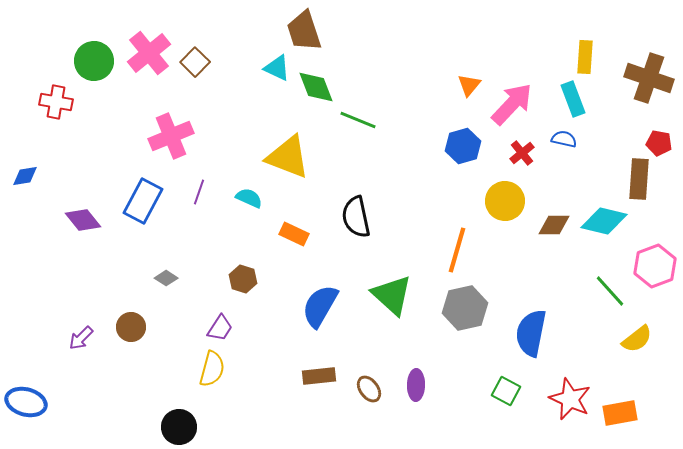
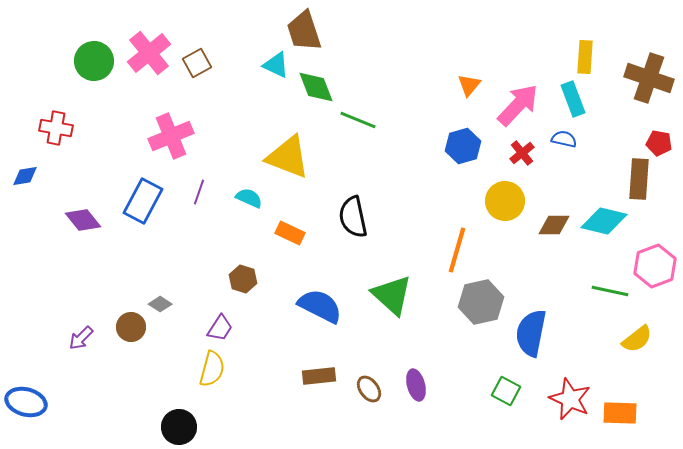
brown square at (195, 62): moved 2 px right, 1 px down; rotated 16 degrees clockwise
cyan triangle at (277, 68): moved 1 px left, 3 px up
red cross at (56, 102): moved 26 px down
pink arrow at (512, 104): moved 6 px right, 1 px down
black semicircle at (356, 217): moved 3 px left
orange rectangle at (294, 234): moved 4 px left, 1 px up
gray diamond at (166, 278): moved 6 px left, 26 px down
green line at (610, 291): rotated 36 degrees counterclockwise
blue semicircle at (320, 306): rotated 87 degrees clockwise
gray hexagon at (465, 308): moved 16 px right, 6 px up
purple ellipse at (416, 385): rotated 16 degrees counterclockwise
orange rectangle at (620, 413): rotated 12 degrees clockwise
